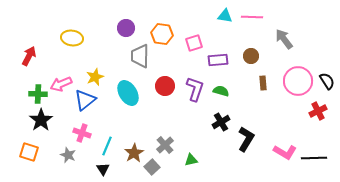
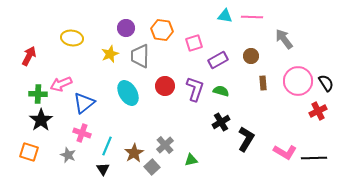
orange hexagon: moved 4 px up
purple rectangle: rotated 24 degrees counterclockwise
yellow star: moved 15 px right, 23 px up
black semicircle: moved 1 px left, 2 px down
blue triangle: moved 1 px left, 3 px down
